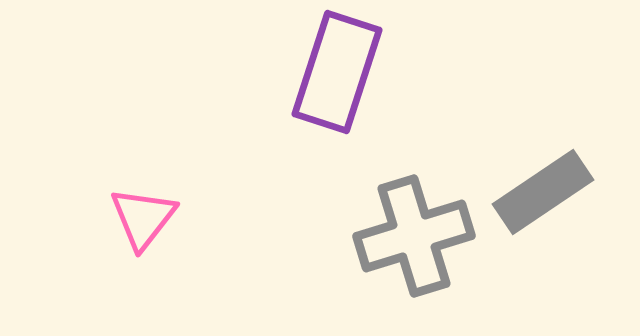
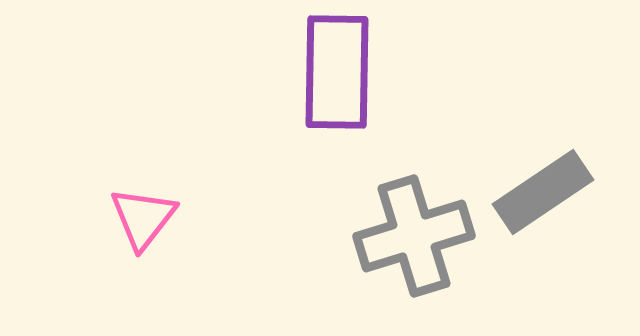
purple rectangle: rotated 17 degrees counterclockwise
